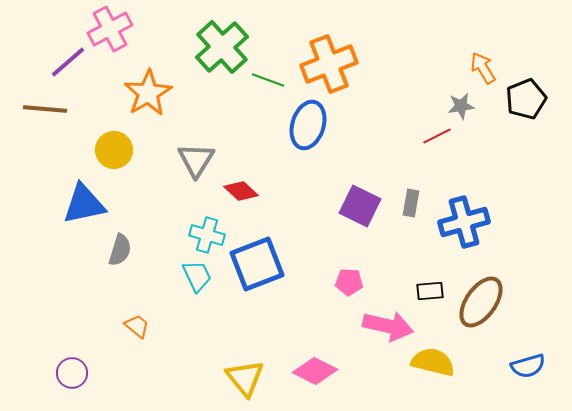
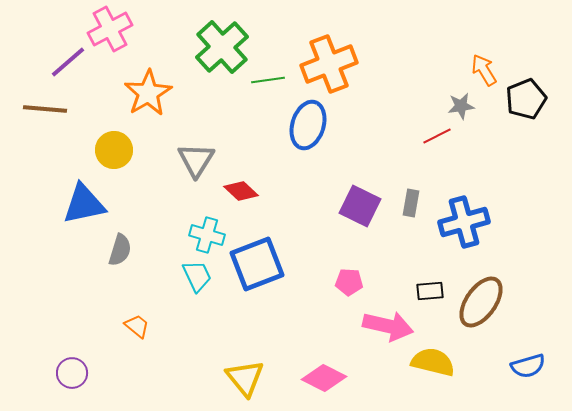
orange arrow: moved 1 px right, 2 px down
green line: rotated 28 degrees counterclockwise
pink diamond: moved 9 px right, 7 px down
